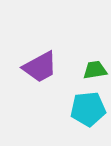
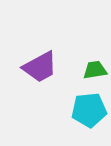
cyan pentagon: moved 1 px right, 1 px down
